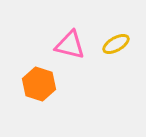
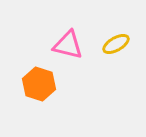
pink triangle: moved 2 px left
